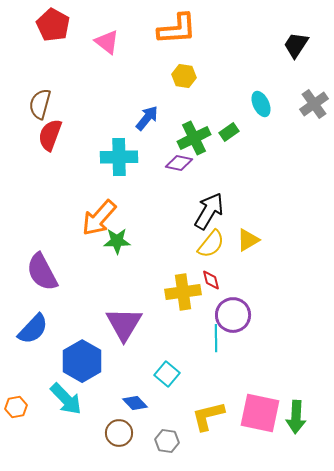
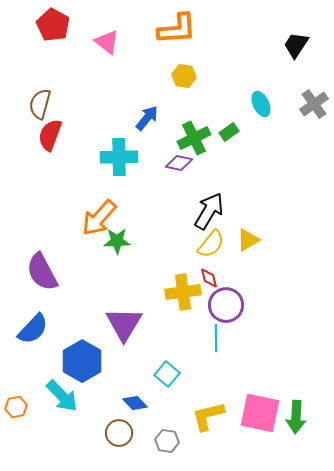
red diamond: moved 2 px left, 2 px up
purple circle: moved 7 px left, 10 px up
cyan arrow: moved 4 px left, 3 px up
